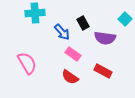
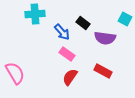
cyan cross: moved 1 px down
cyan square: rotated 16 degrees counterclockwise
black rectangle: rotated 24 degrees counterclockwise
pink rectangle: moved 6 px left
pink semicircle: moved 12 px left, 10 px down
red semicircle: rotated 90 degrees clockwise
